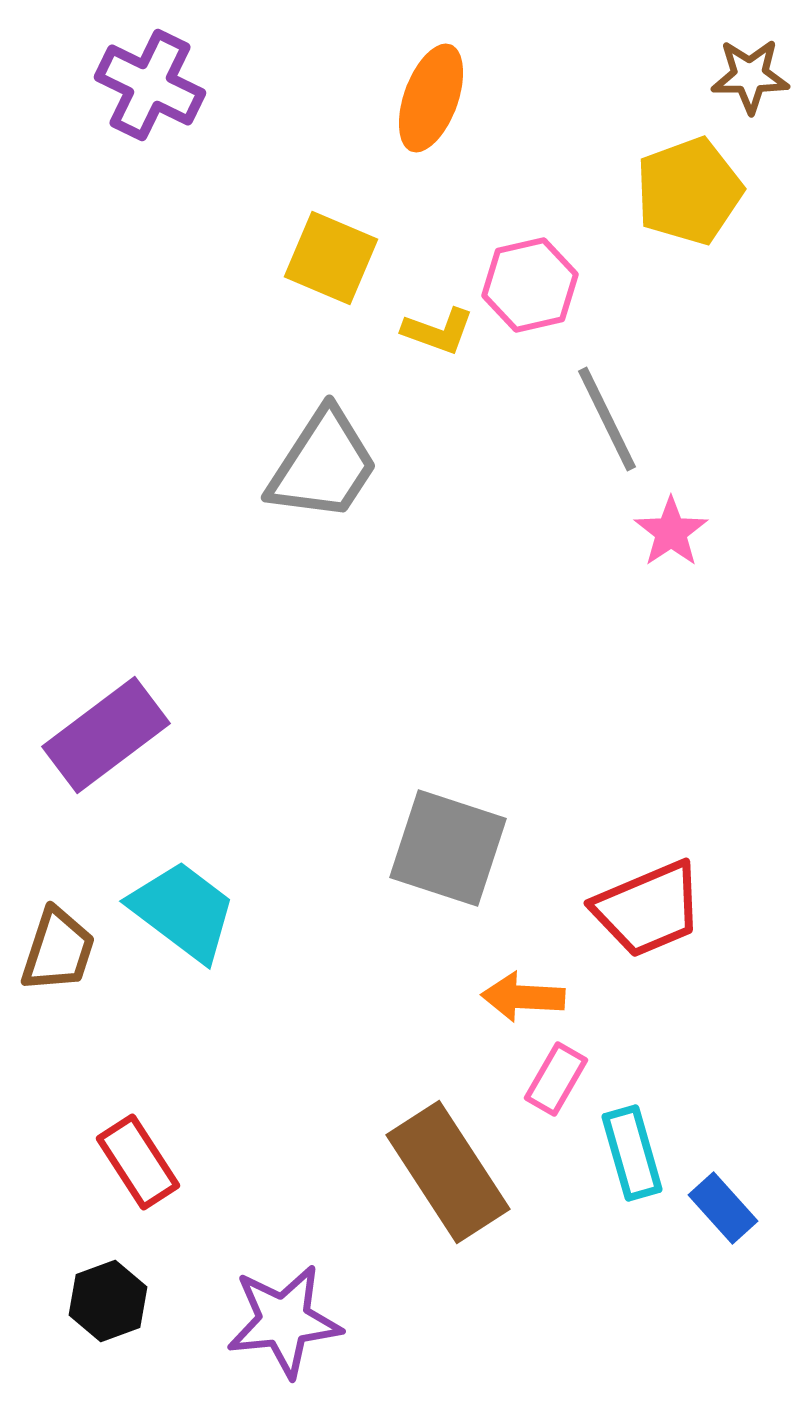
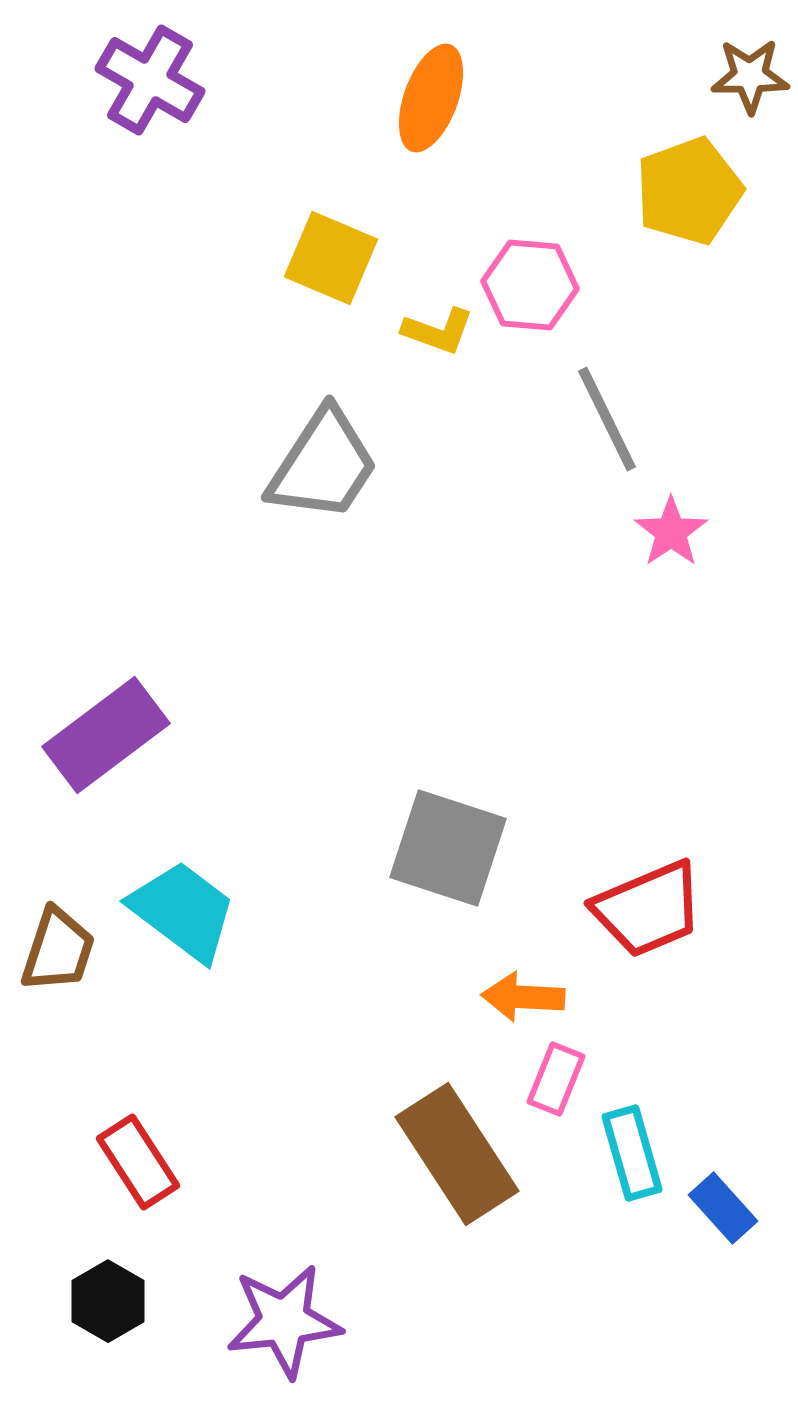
purple cross: moved 5 px up; rotated 4 degrees clockwise
pink hexagon: rotated 18 degrees clockwise
pink rectangle: rotated 8 degrees counterclockwise
brown rectangle: moved 9 px right, 18 px up
black hexagon: rotated 10 degrees counterclockwise
